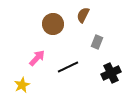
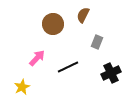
yellow star: moved 2 px down
